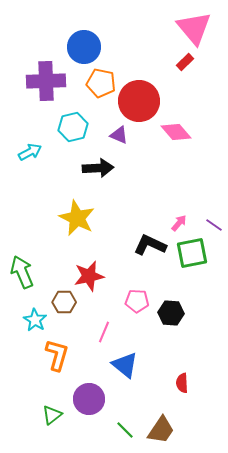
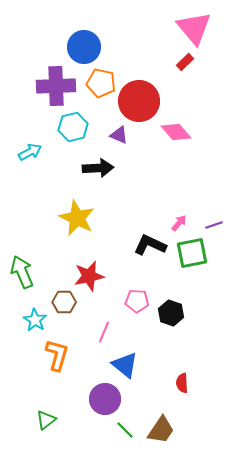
purple cross: moved 10 px right, 5 px down
purple line: rotated 54 degrees counterclockwise
black hexagon: rotated 15 degrees clockwise
purple circle: moved 16 px right
green triangle: moved 6 px left, 5 px down
